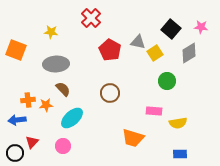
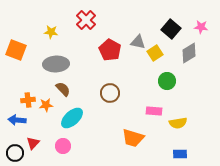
red cross: moved 5 px left, 2 px down
blue arrow: rotated 12 degrees clockwise
red triangle: moved 1 px right, 1 px down
